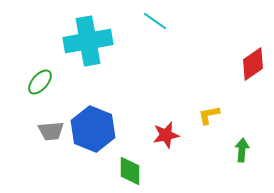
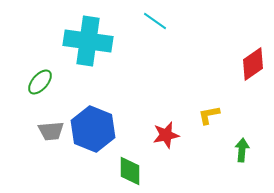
cyan cross: rotated 18 degrees clockwise
